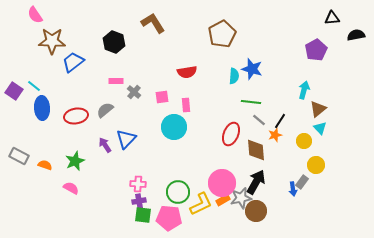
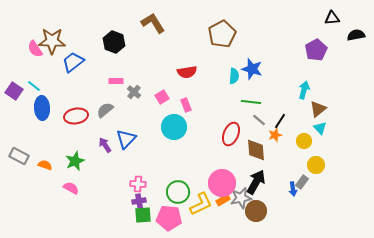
pink semicircle at (35, 15): moved 34 px down
pink square at (162, 97): rotated 24 degrees counterclockwise
pink rectangle at (186, 105): rotated 16 degrees counterclockwise
green square at (143, 215): rotated 12 degrees counterclockwise
